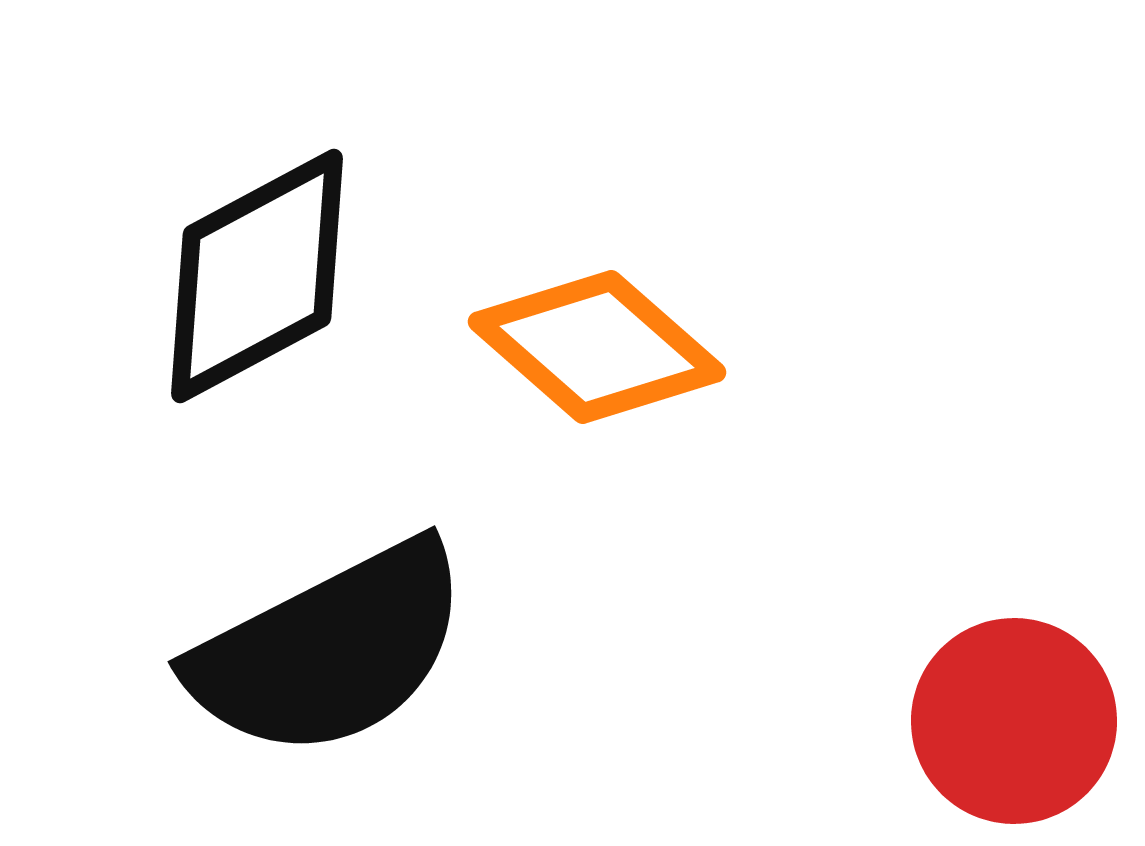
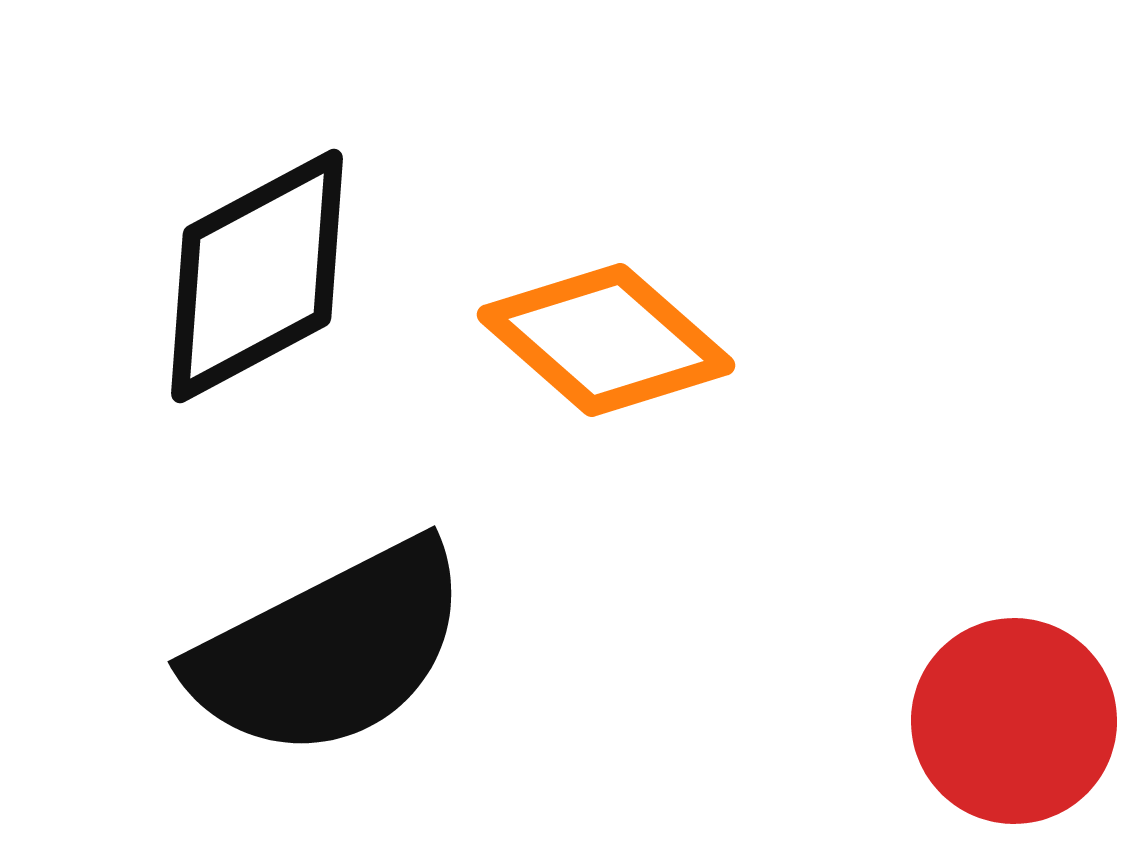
orange diamond: moved 9 px right, 7 px up
